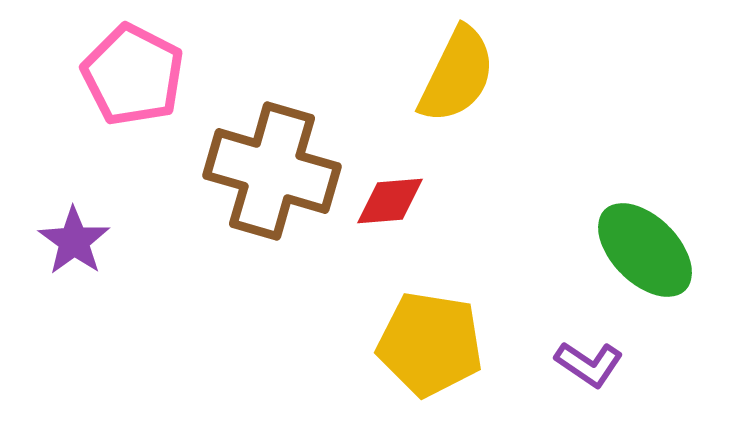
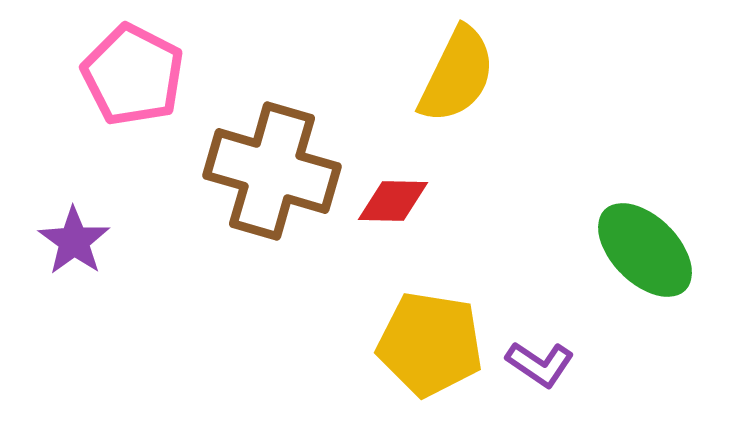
red diamond: moved 3 px right; rotated 6 degrees clockwise
purple L-shape: moved 49 px left
